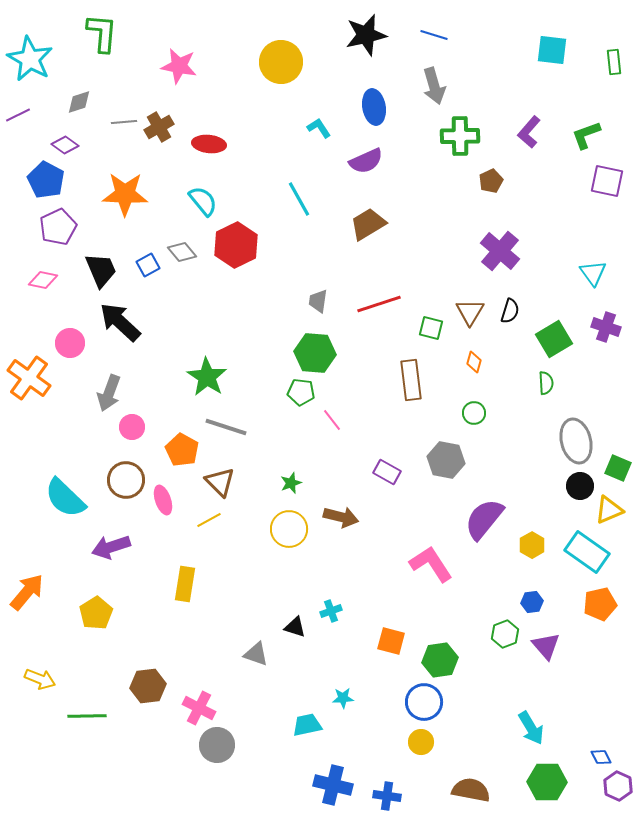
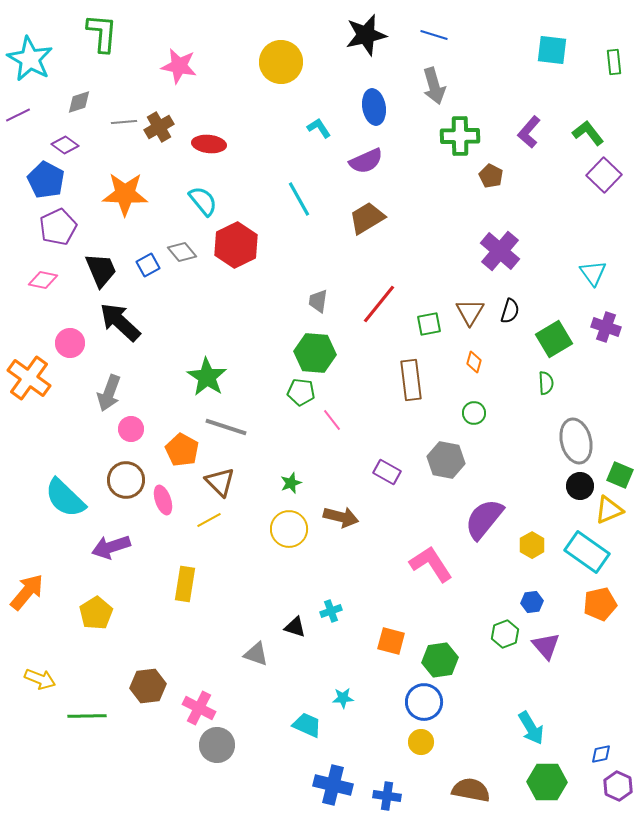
green L-shape at (586, 135): moved 2 px right, 2 px up; rotated 72 degrees clockwise
brown pentagon at (491, 181): moved 5 px up; rotated 20 degrees counterclockwise
purple square at (607, 181): moved 3 px left, 6 px up; rotated 32 degrees clockwise
brown trapezoid at (368, 224): moved 1 px left, 6 px up
red line at (379, 304): rotated 33 degrees counterclockwise
green square at (431, 328): moved 2 px left, 4 px up; rotated 25 degrees counterclockwise
pink circle at (132, 427): moved 1 px left, 2 px down
green square at (618, 468): moved 2 px right, 7 px down
cyan trapezoid at (307, 725): rotated 36 degrees clockwise
blue diamond at (601, 757): moved 3 px up; rotated 75 degrees counterclockwise
